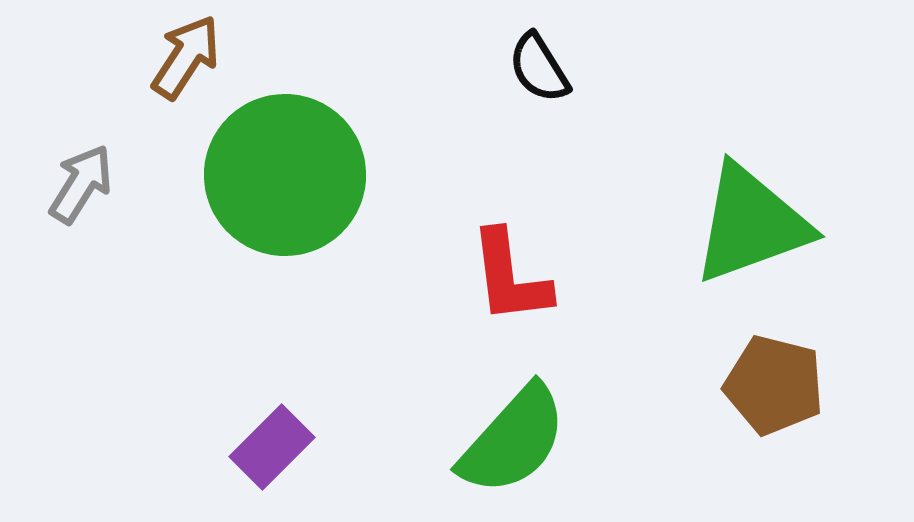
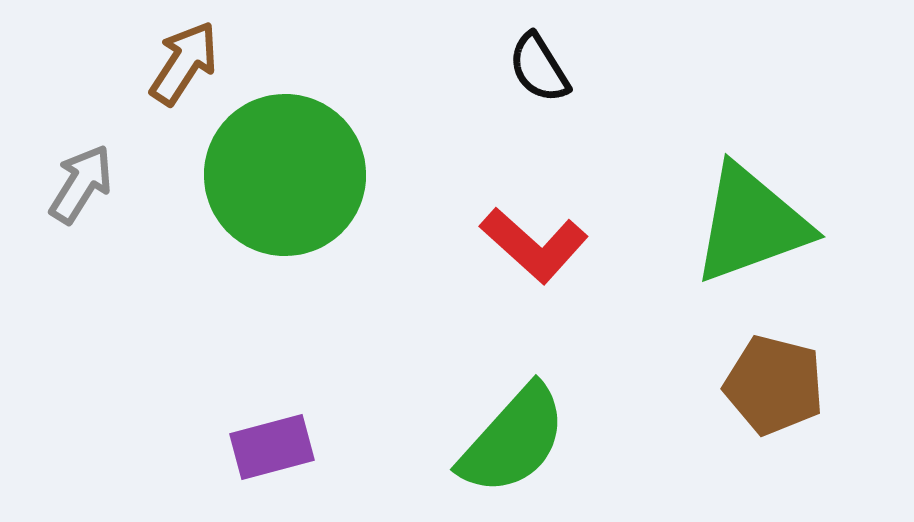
brown arrow: moved 2 px left, 6 px down
red L-shape: moved 24 px right, 32 px up; rotated 41 degrees counterclockwise
purple rectangle: rotated 30 degrees clockwise
